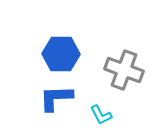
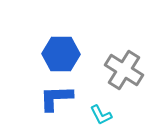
gray cross: rotated 12 degrees clockwise
